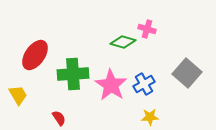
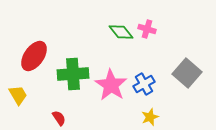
green diamond: moved 2 px left, 10 px up; rotated 35 degrees clockwise
red ellipse: moved 1 px left, 1 px down
yellow star: rotated 18 degrees counterclockwise
